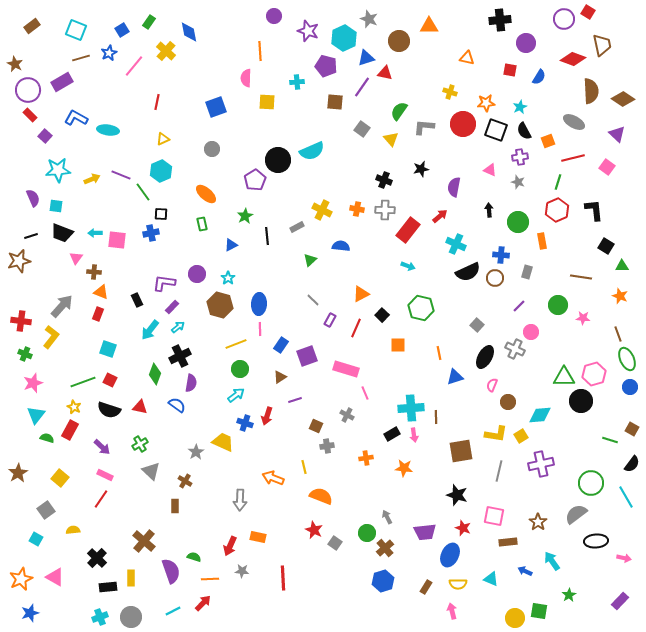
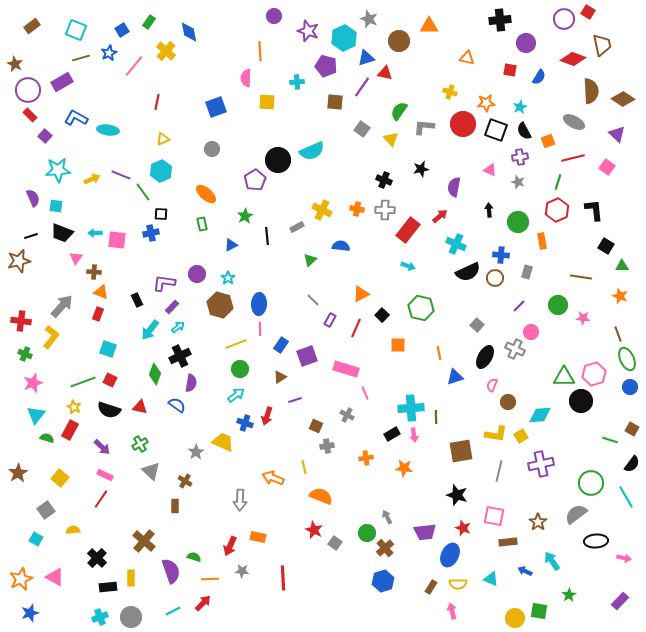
brown rectangle at (426, 587): moved 5 px right
